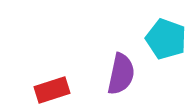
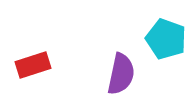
red rectangle: moved 19 px left, 25 px up
